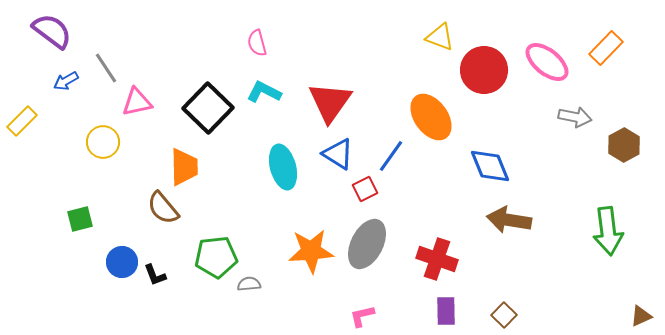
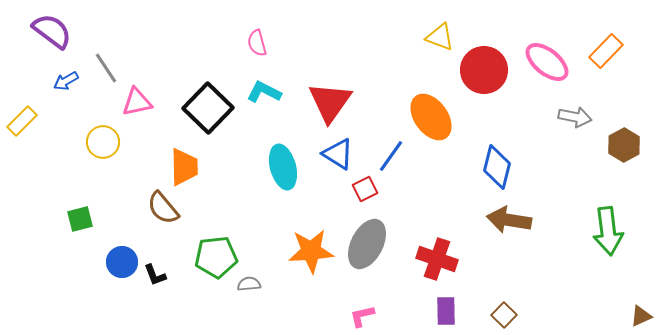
orange rectangle: moved 3 px down
blue diamond: moved 7 px right, 1 px down; rotated 36 degrees clockwise
